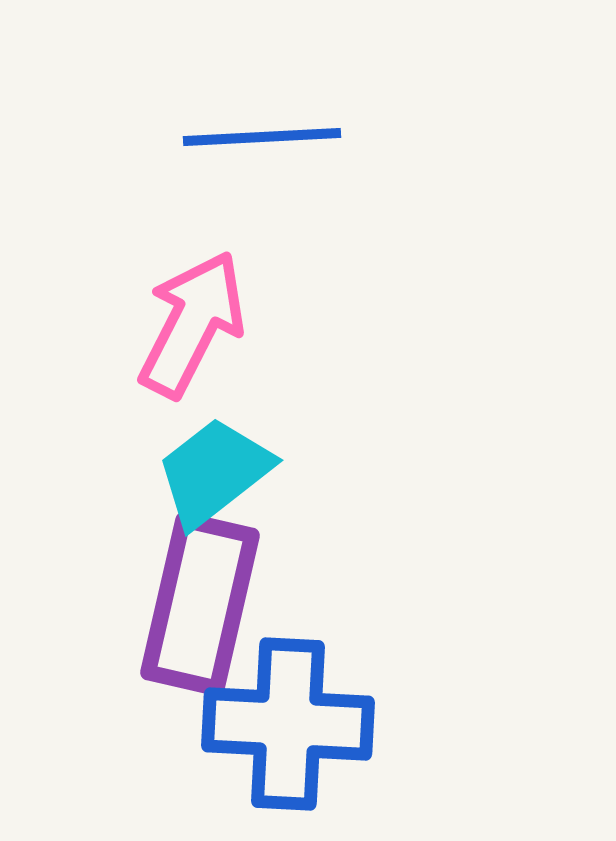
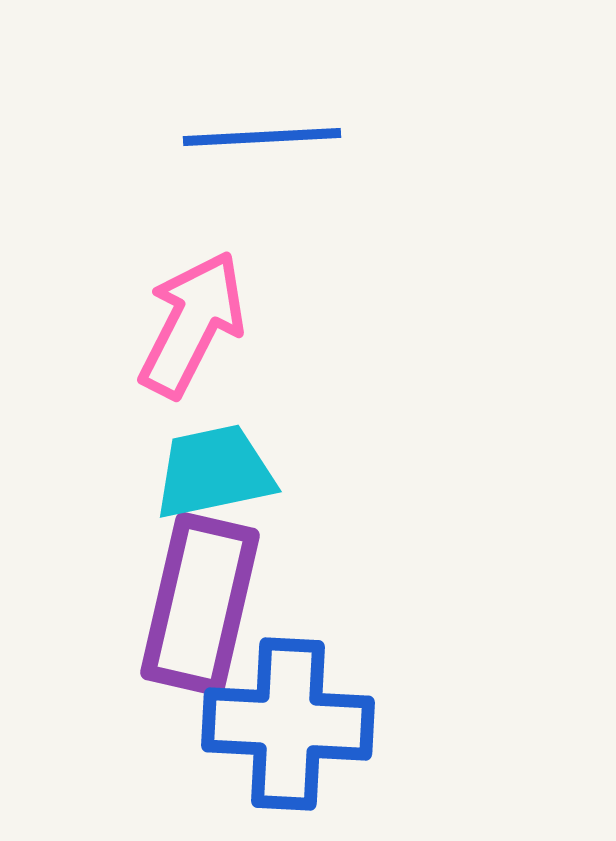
cyan trapezoid: rotated 26 degrees clockwise
